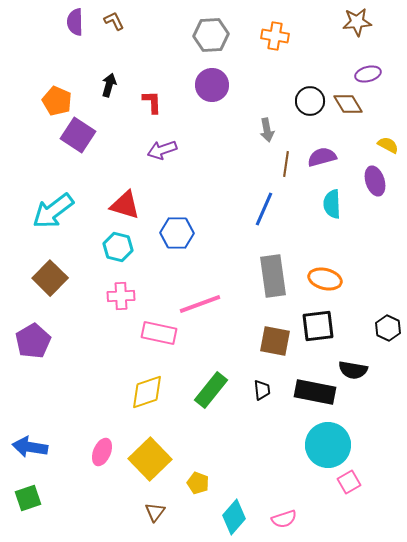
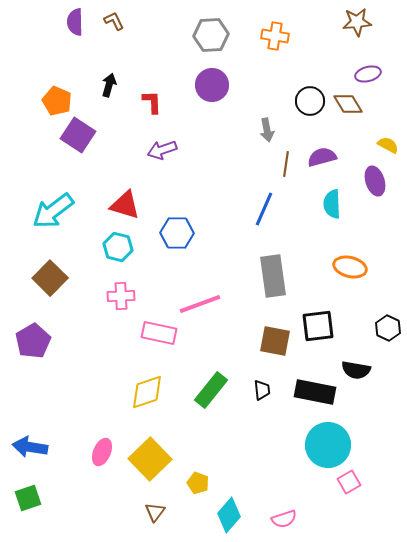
orange ellipse at (325, 279): moved 25 px right, 12 px up
black semicircle at (353, 370): moved 3 px right
cyan diamond at (234, 517): moved 5 px left, 2 px up
